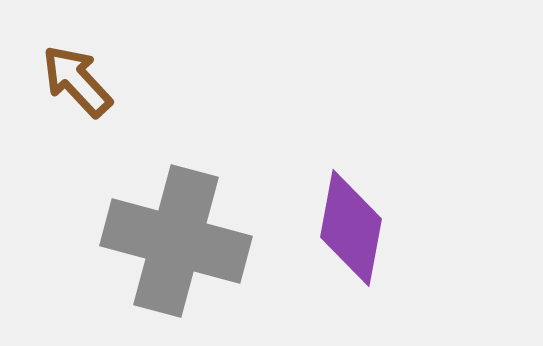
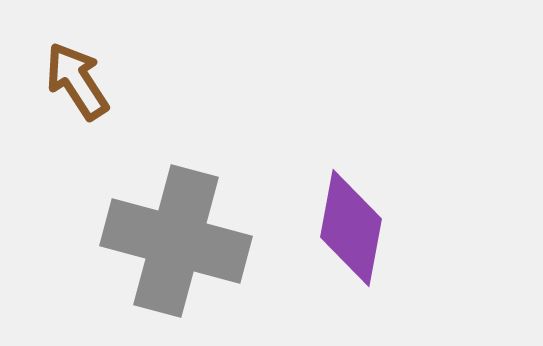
brown arrow: rotated 10 degrees clockwise
